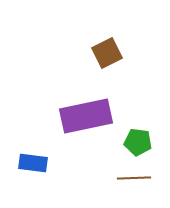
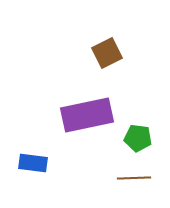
purple rectangle: moved 1 px right, 1 px up
green pentagon: moved 4 px up
